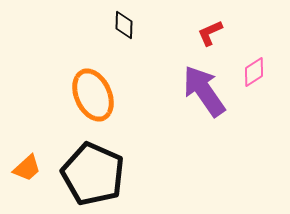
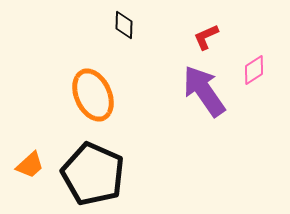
red L-shape: moved 4 px left, 4 px down
pink diamond: moved 2 px up
orange trapezoid: moved 3 px right, 3 px up
